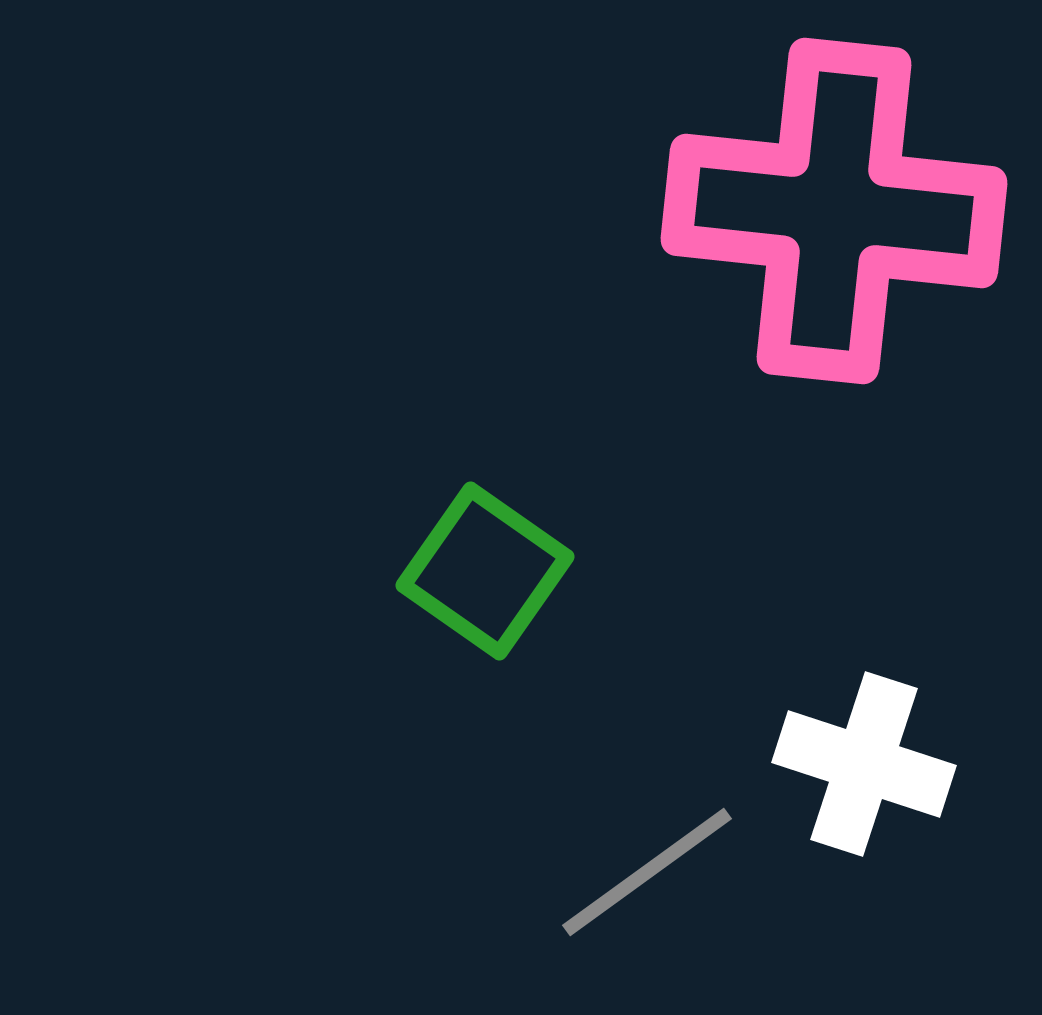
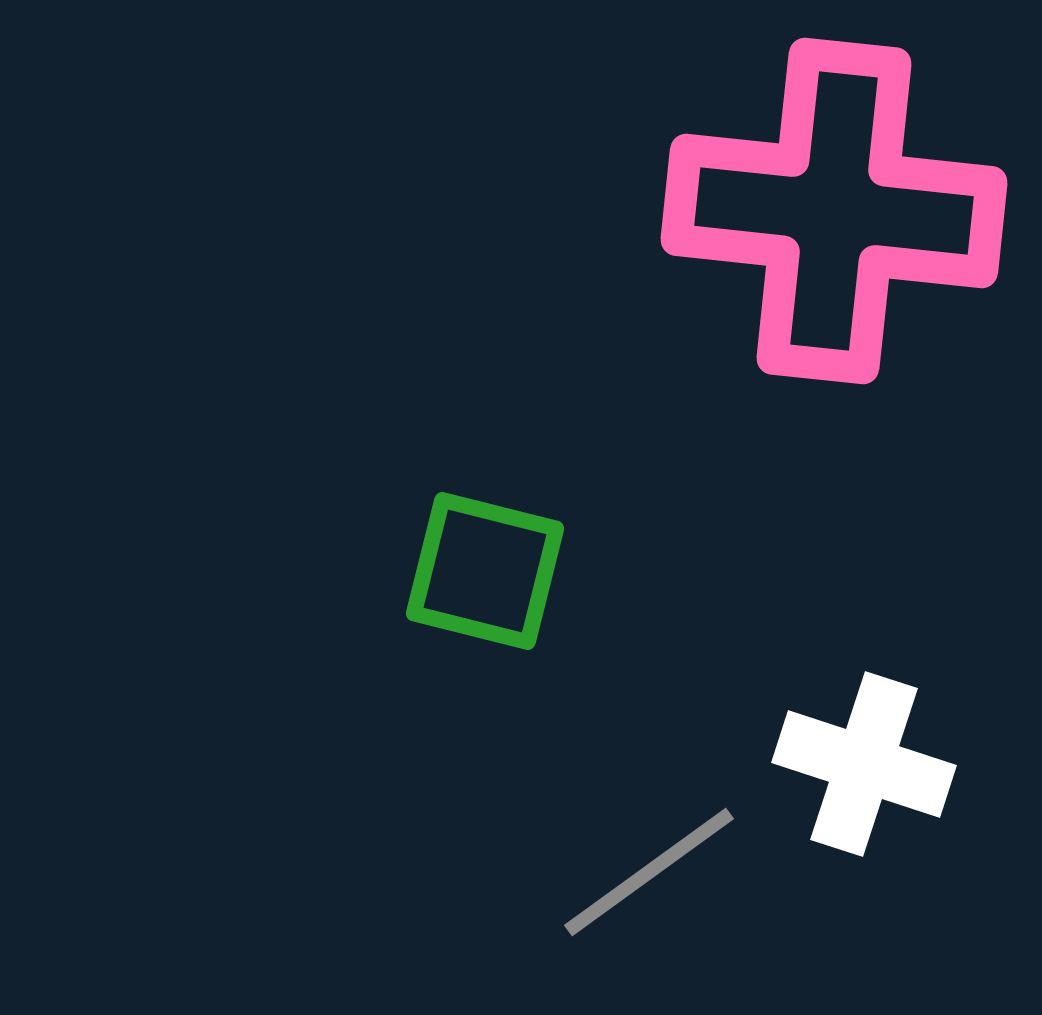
green square: rotated 21 degrees counterclockwise
gray line: moved 2 px right
